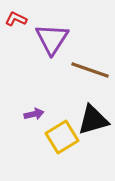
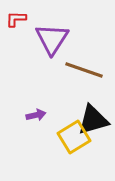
red L-shape: rotated 25 degrees counterclockwise
brown line: moved 6 px left
purple arrow: moved 2 px right, 1 px down
yellow square: moved 12 px right
